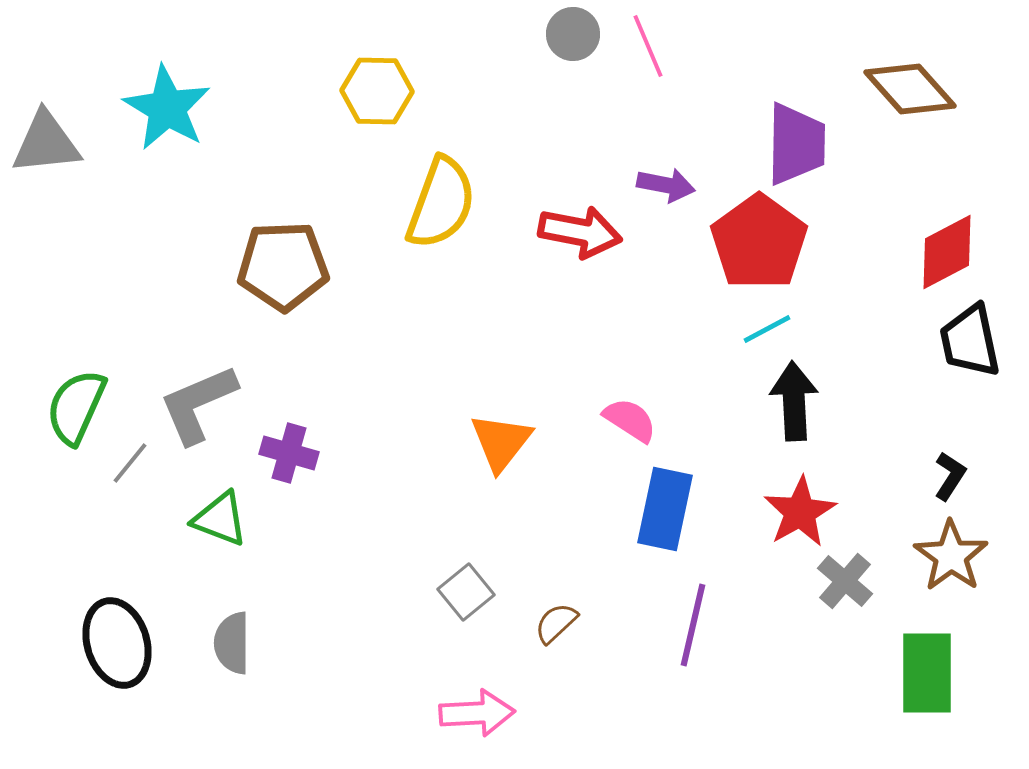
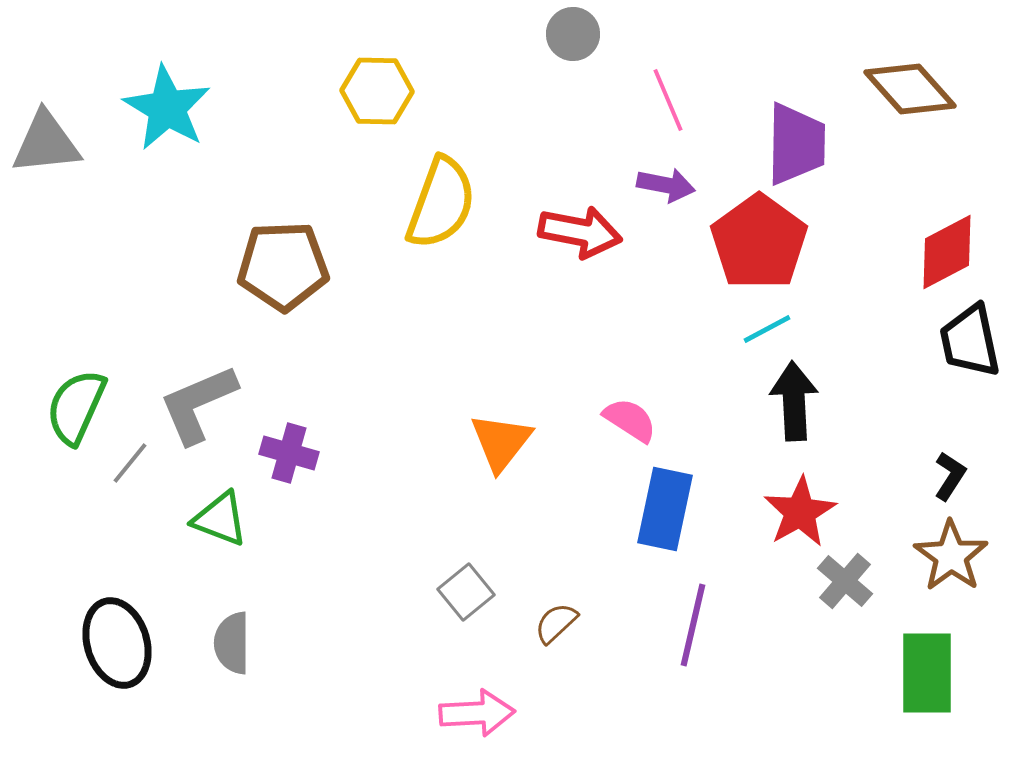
pink line: moved 20 px right, 54 px down
